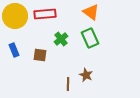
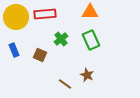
orange triangle: moved 1 px left; rotated 36 degrees counterclockwise
yellow circle: moved 1 px right, 1 px down
green rectangle: moved 1 px right, 2 px down
brown square: rotated 16 degrees clockwise
brown star: moved 1 px right
brown line: moved 3 px left; rotated 56 degrees counterclockwise
